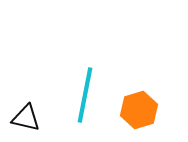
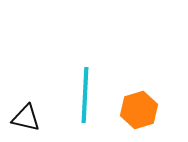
cyan line: rotated 8 degrees counterclockwise
